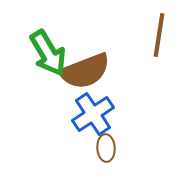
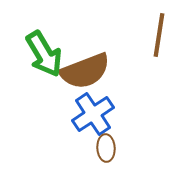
green arrow: moved 4 px left, 1 px down
